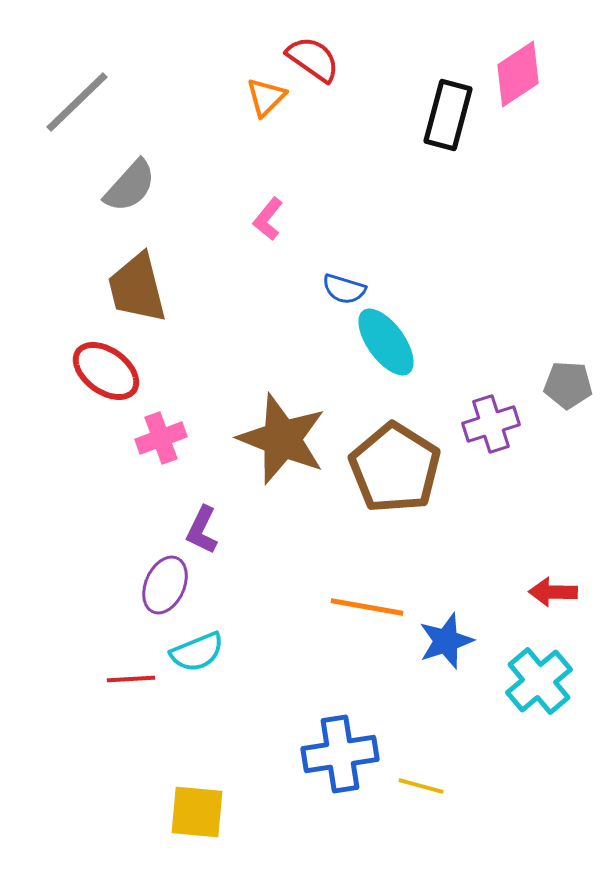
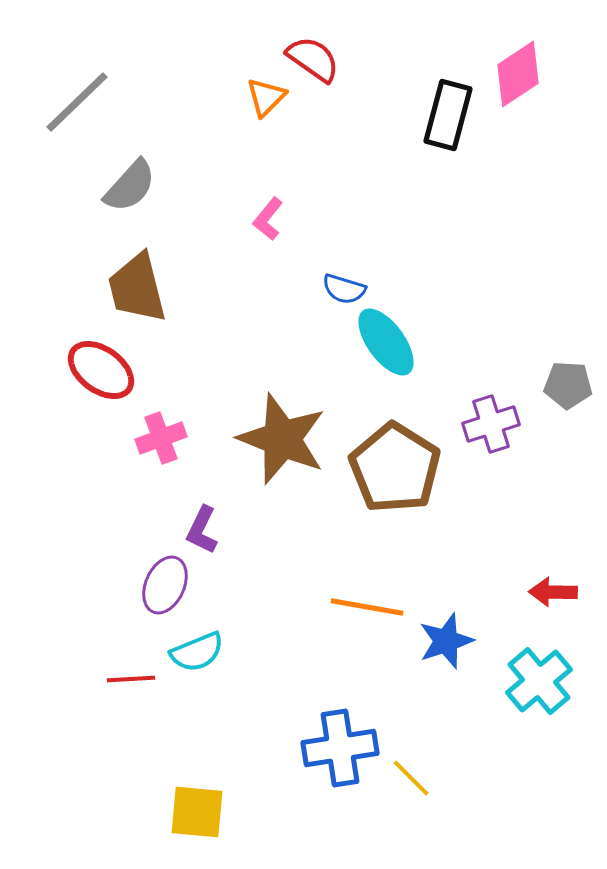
red ellipse: moved 5 px left, 1 px up
blue cross: moved 6 px up
yellow line: moved 10 px left, 8 px up; rotated 30 degrees clockwise
